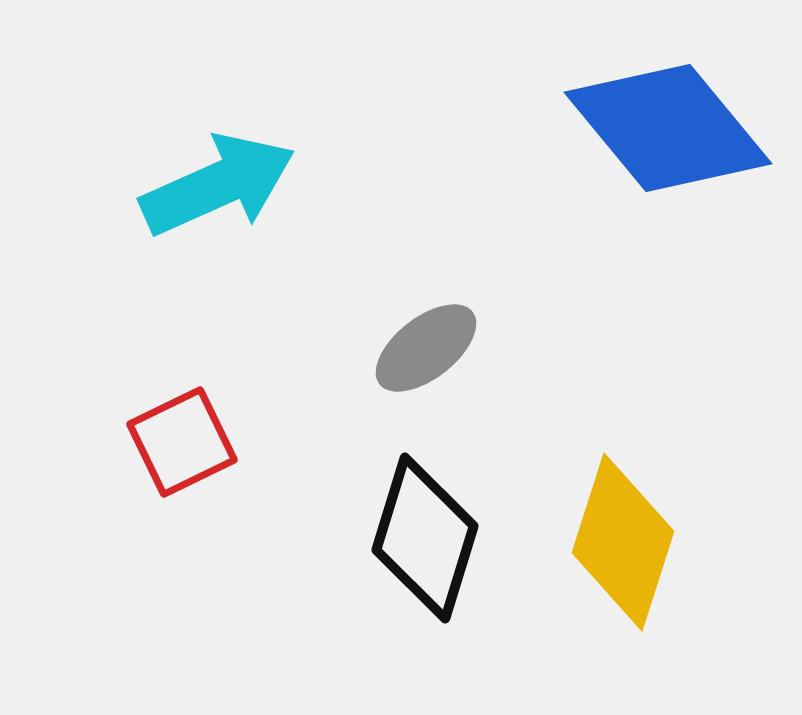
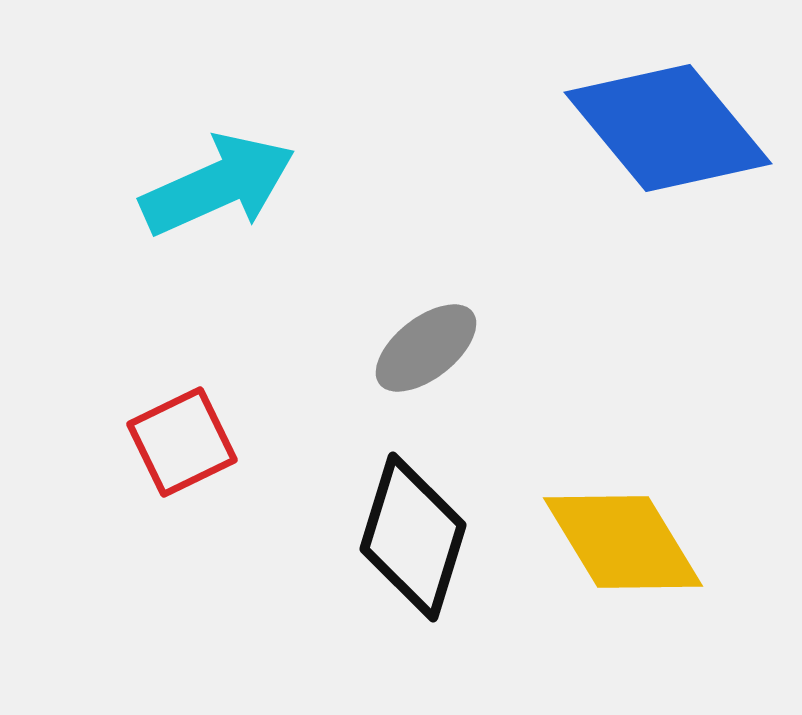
black diamond: moved 12 px left, 1 px up
yellow diamond: rotated 49 degrees counterclockwise
